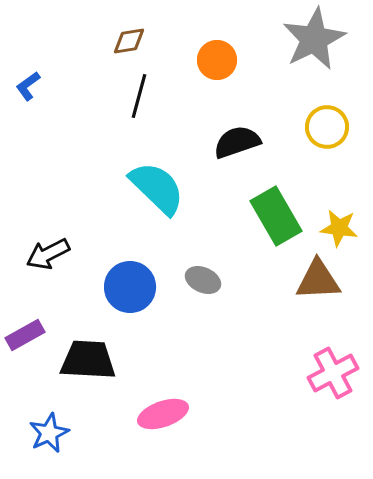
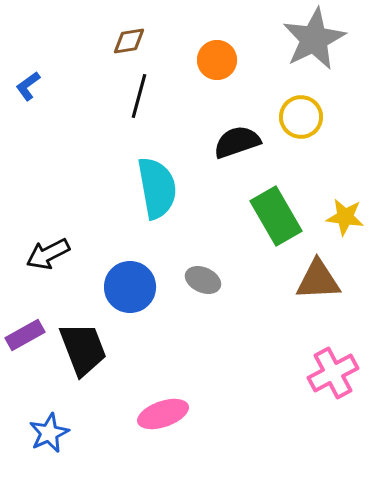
yellow circle: moved 26 px left, 10 px up
cyan semicircle: rotated 36 degrees clockwise
yellow star: moved 6 px right, 11 px up
black trapezoid: moved 5 px left, 11 px up; rotated 66 degrees clockwise
